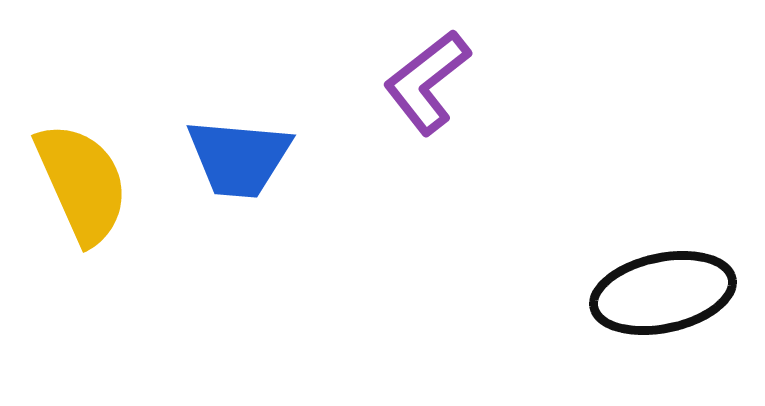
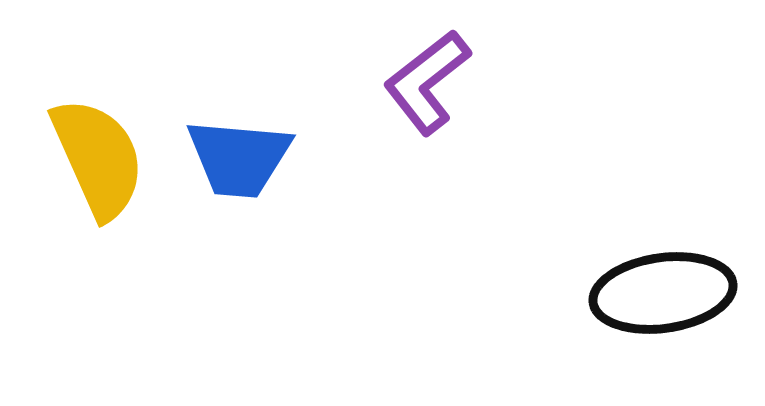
yellow semicircle: moved 16 px right, 25 px up
black ellipse: rotated 4 degrees clockwise
